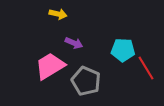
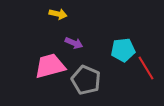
cyan pentagon: rotated 10 degrees counterclockwise
pink trapezoid: rotated 16 degrees clockwise
gray pentagon: moved 1 px up
